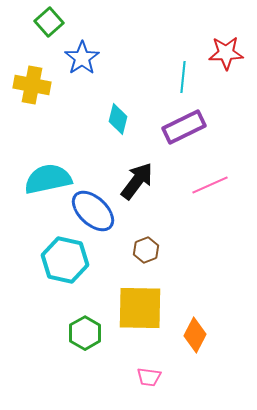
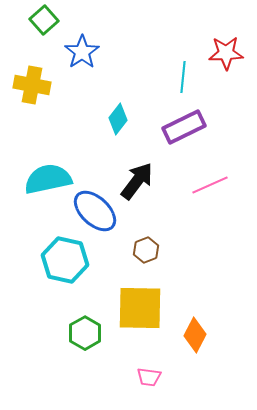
green square: moved 5 px left, 2 px up
blue star: moved 6 px up
cyan diamond: rotated 24 degrees clockwise
blue ellipse: moved 2 px right
